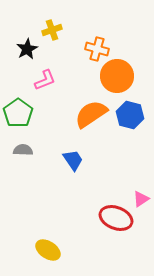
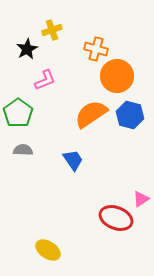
orange cross: moved 1 px left
